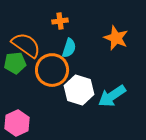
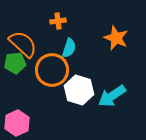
orange cross: moved 2 px left
orange semicircle: moved 3 px left, 1 px up; rotated 8 degrees clockwise
